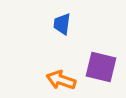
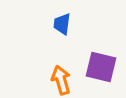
orange arrow: rotated 56 degrees clockwise
